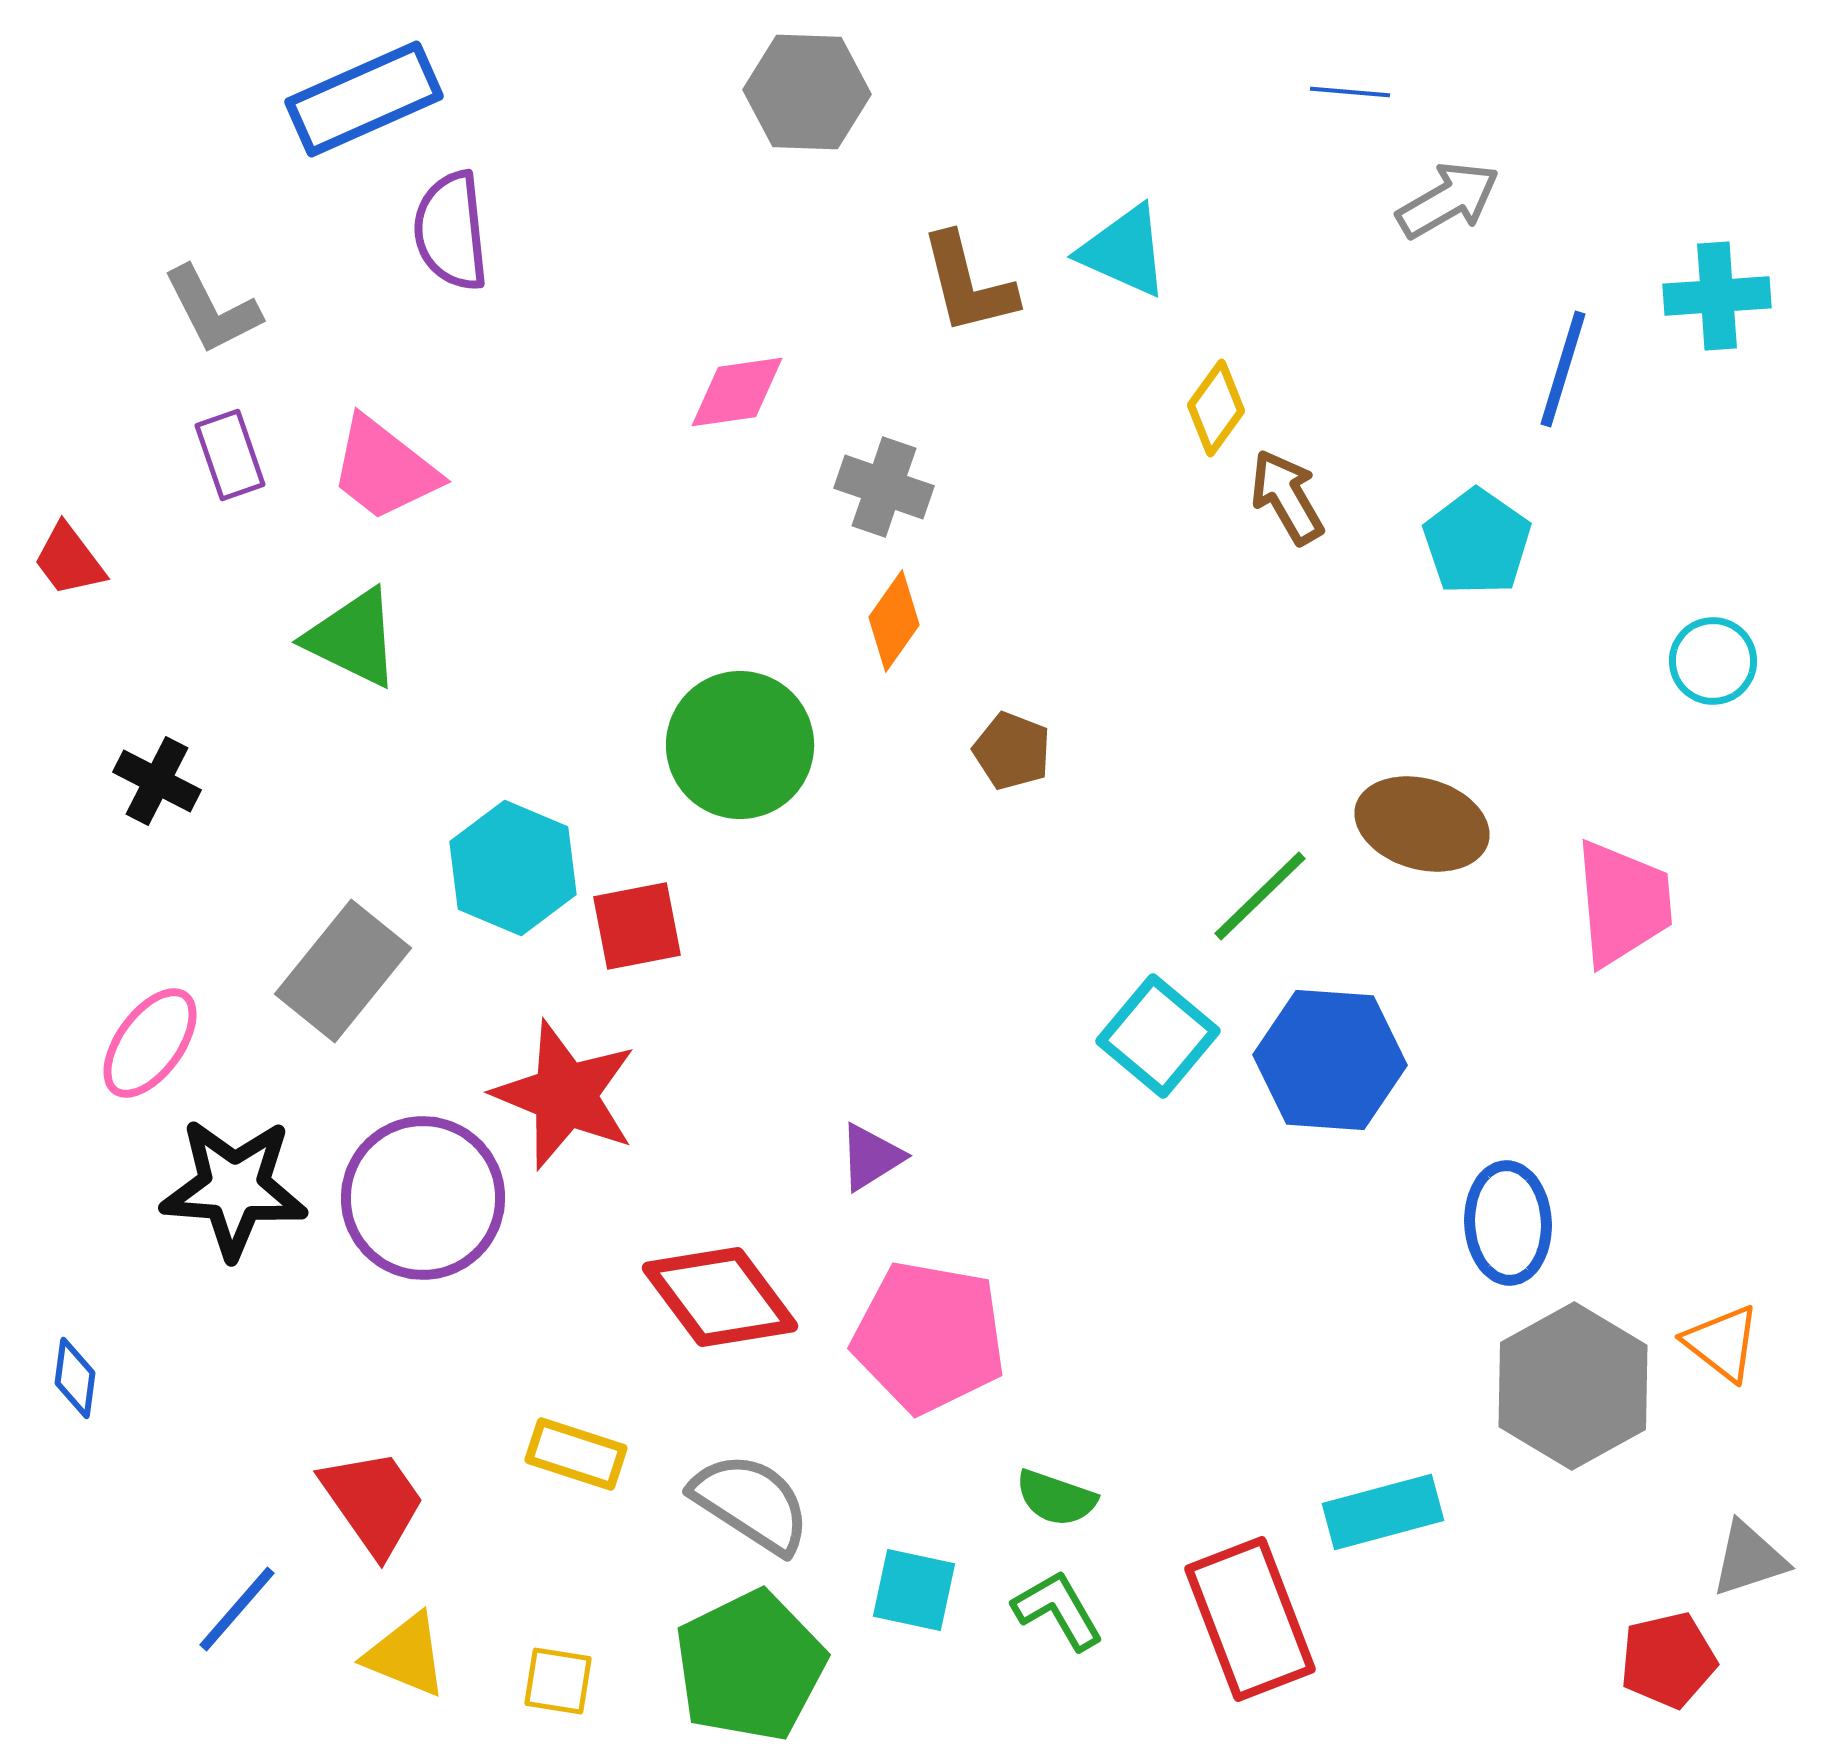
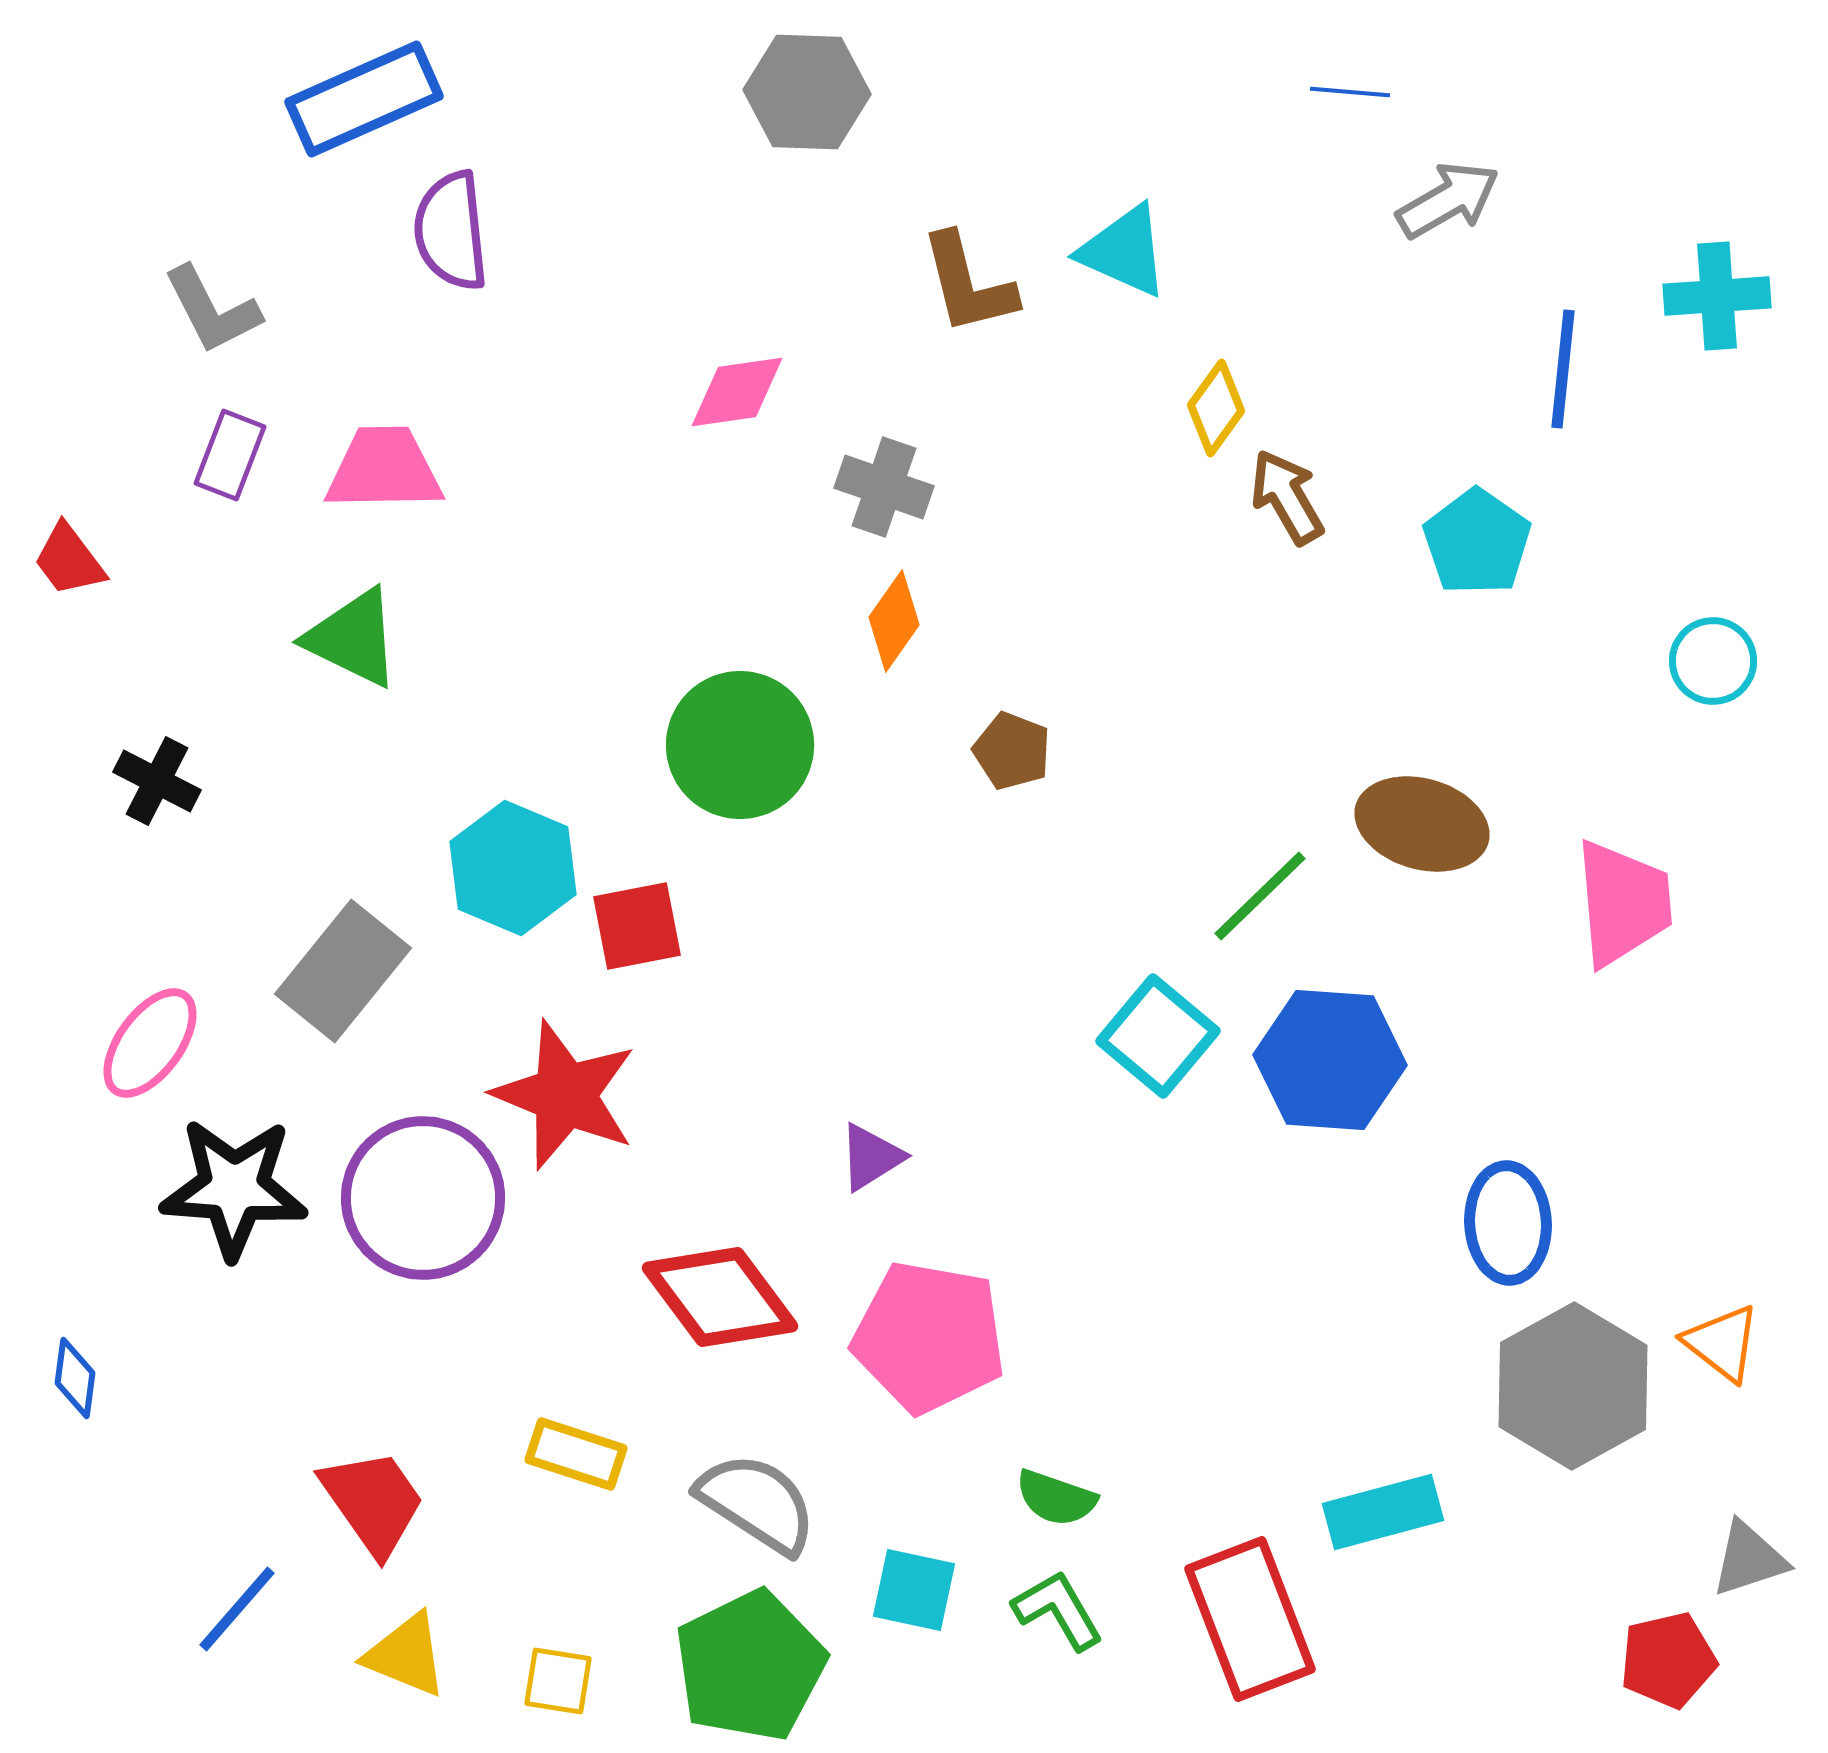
blue line at (1563, 369): rotated 11 degrees counterclockwise
purple rectangle at (230, 455): rotated 40 degrees clockwise
pink trapezoid at (384, 469): rotated 141 degrees clockwise
gray semicircle at (751, 1503): moved 6 px right
